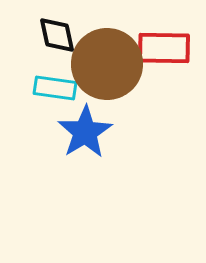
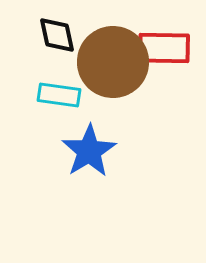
brown circle: moved 6 px right, 2 px up
cyan rectangle: moved 4 px right, 7 px down
blue star: moved 4 px right, 19 px down
